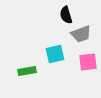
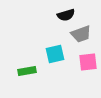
black semicircle: rotated 90 degrees counterclockwise
